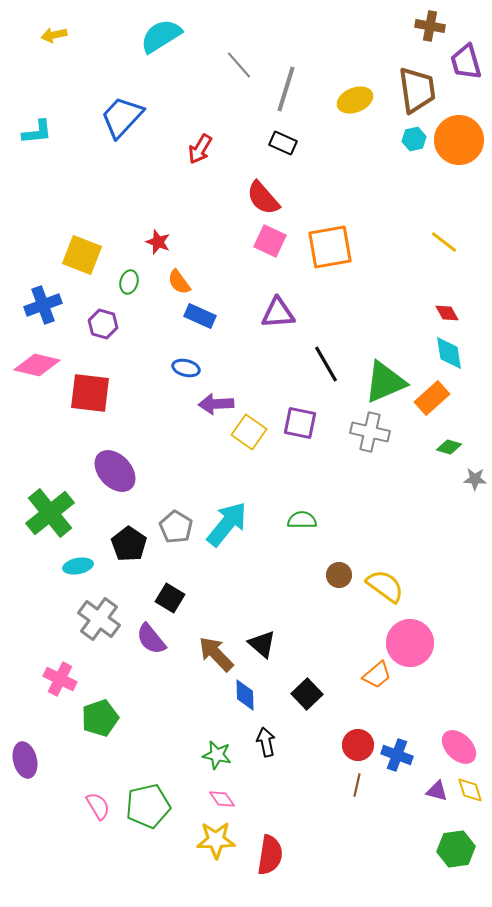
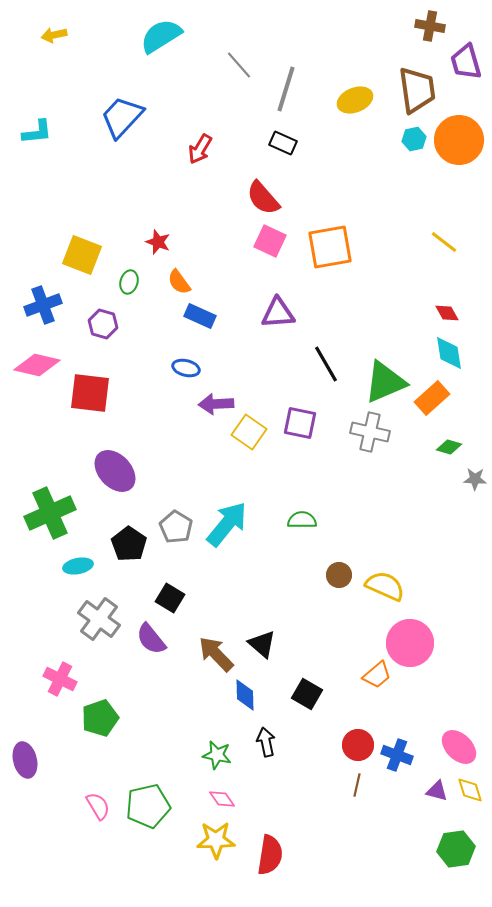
green cross at (50, 513): rotated 15 degrees clockwise
yellow semicircle at (385, 586): rotated 12 degrees counterclockwise
black square at (307, 694): rotated 16 degrees counterclockwise
